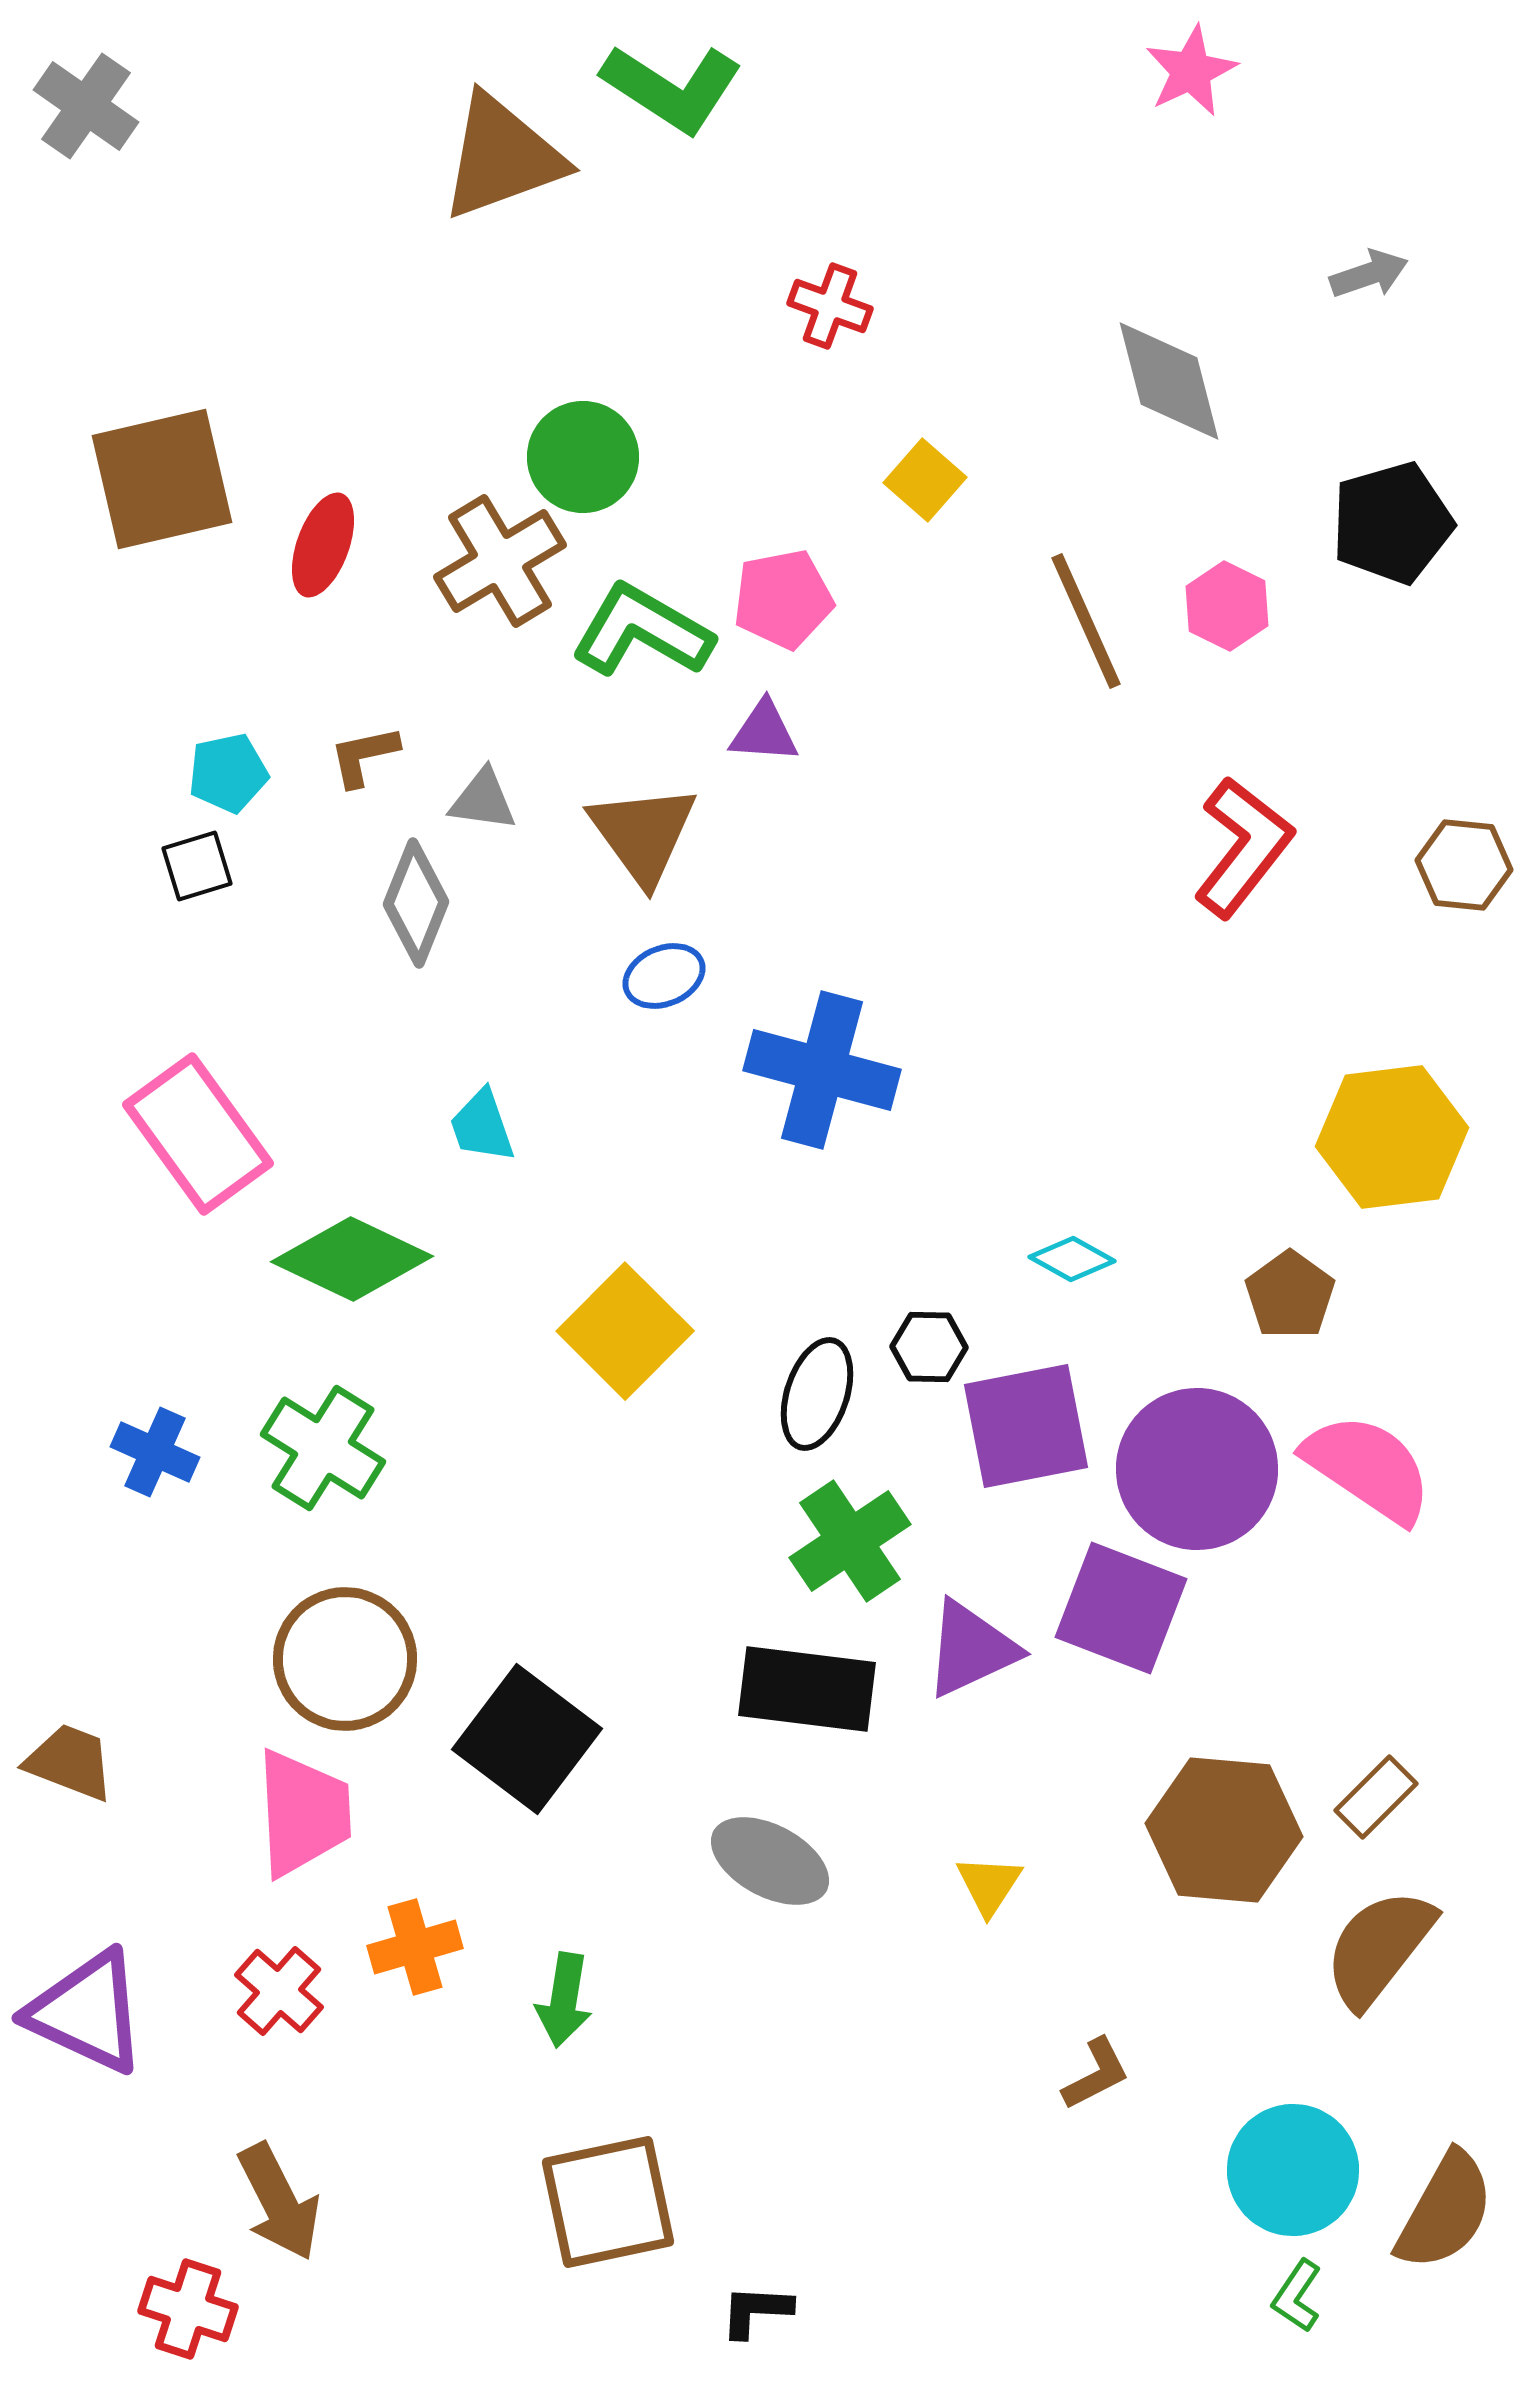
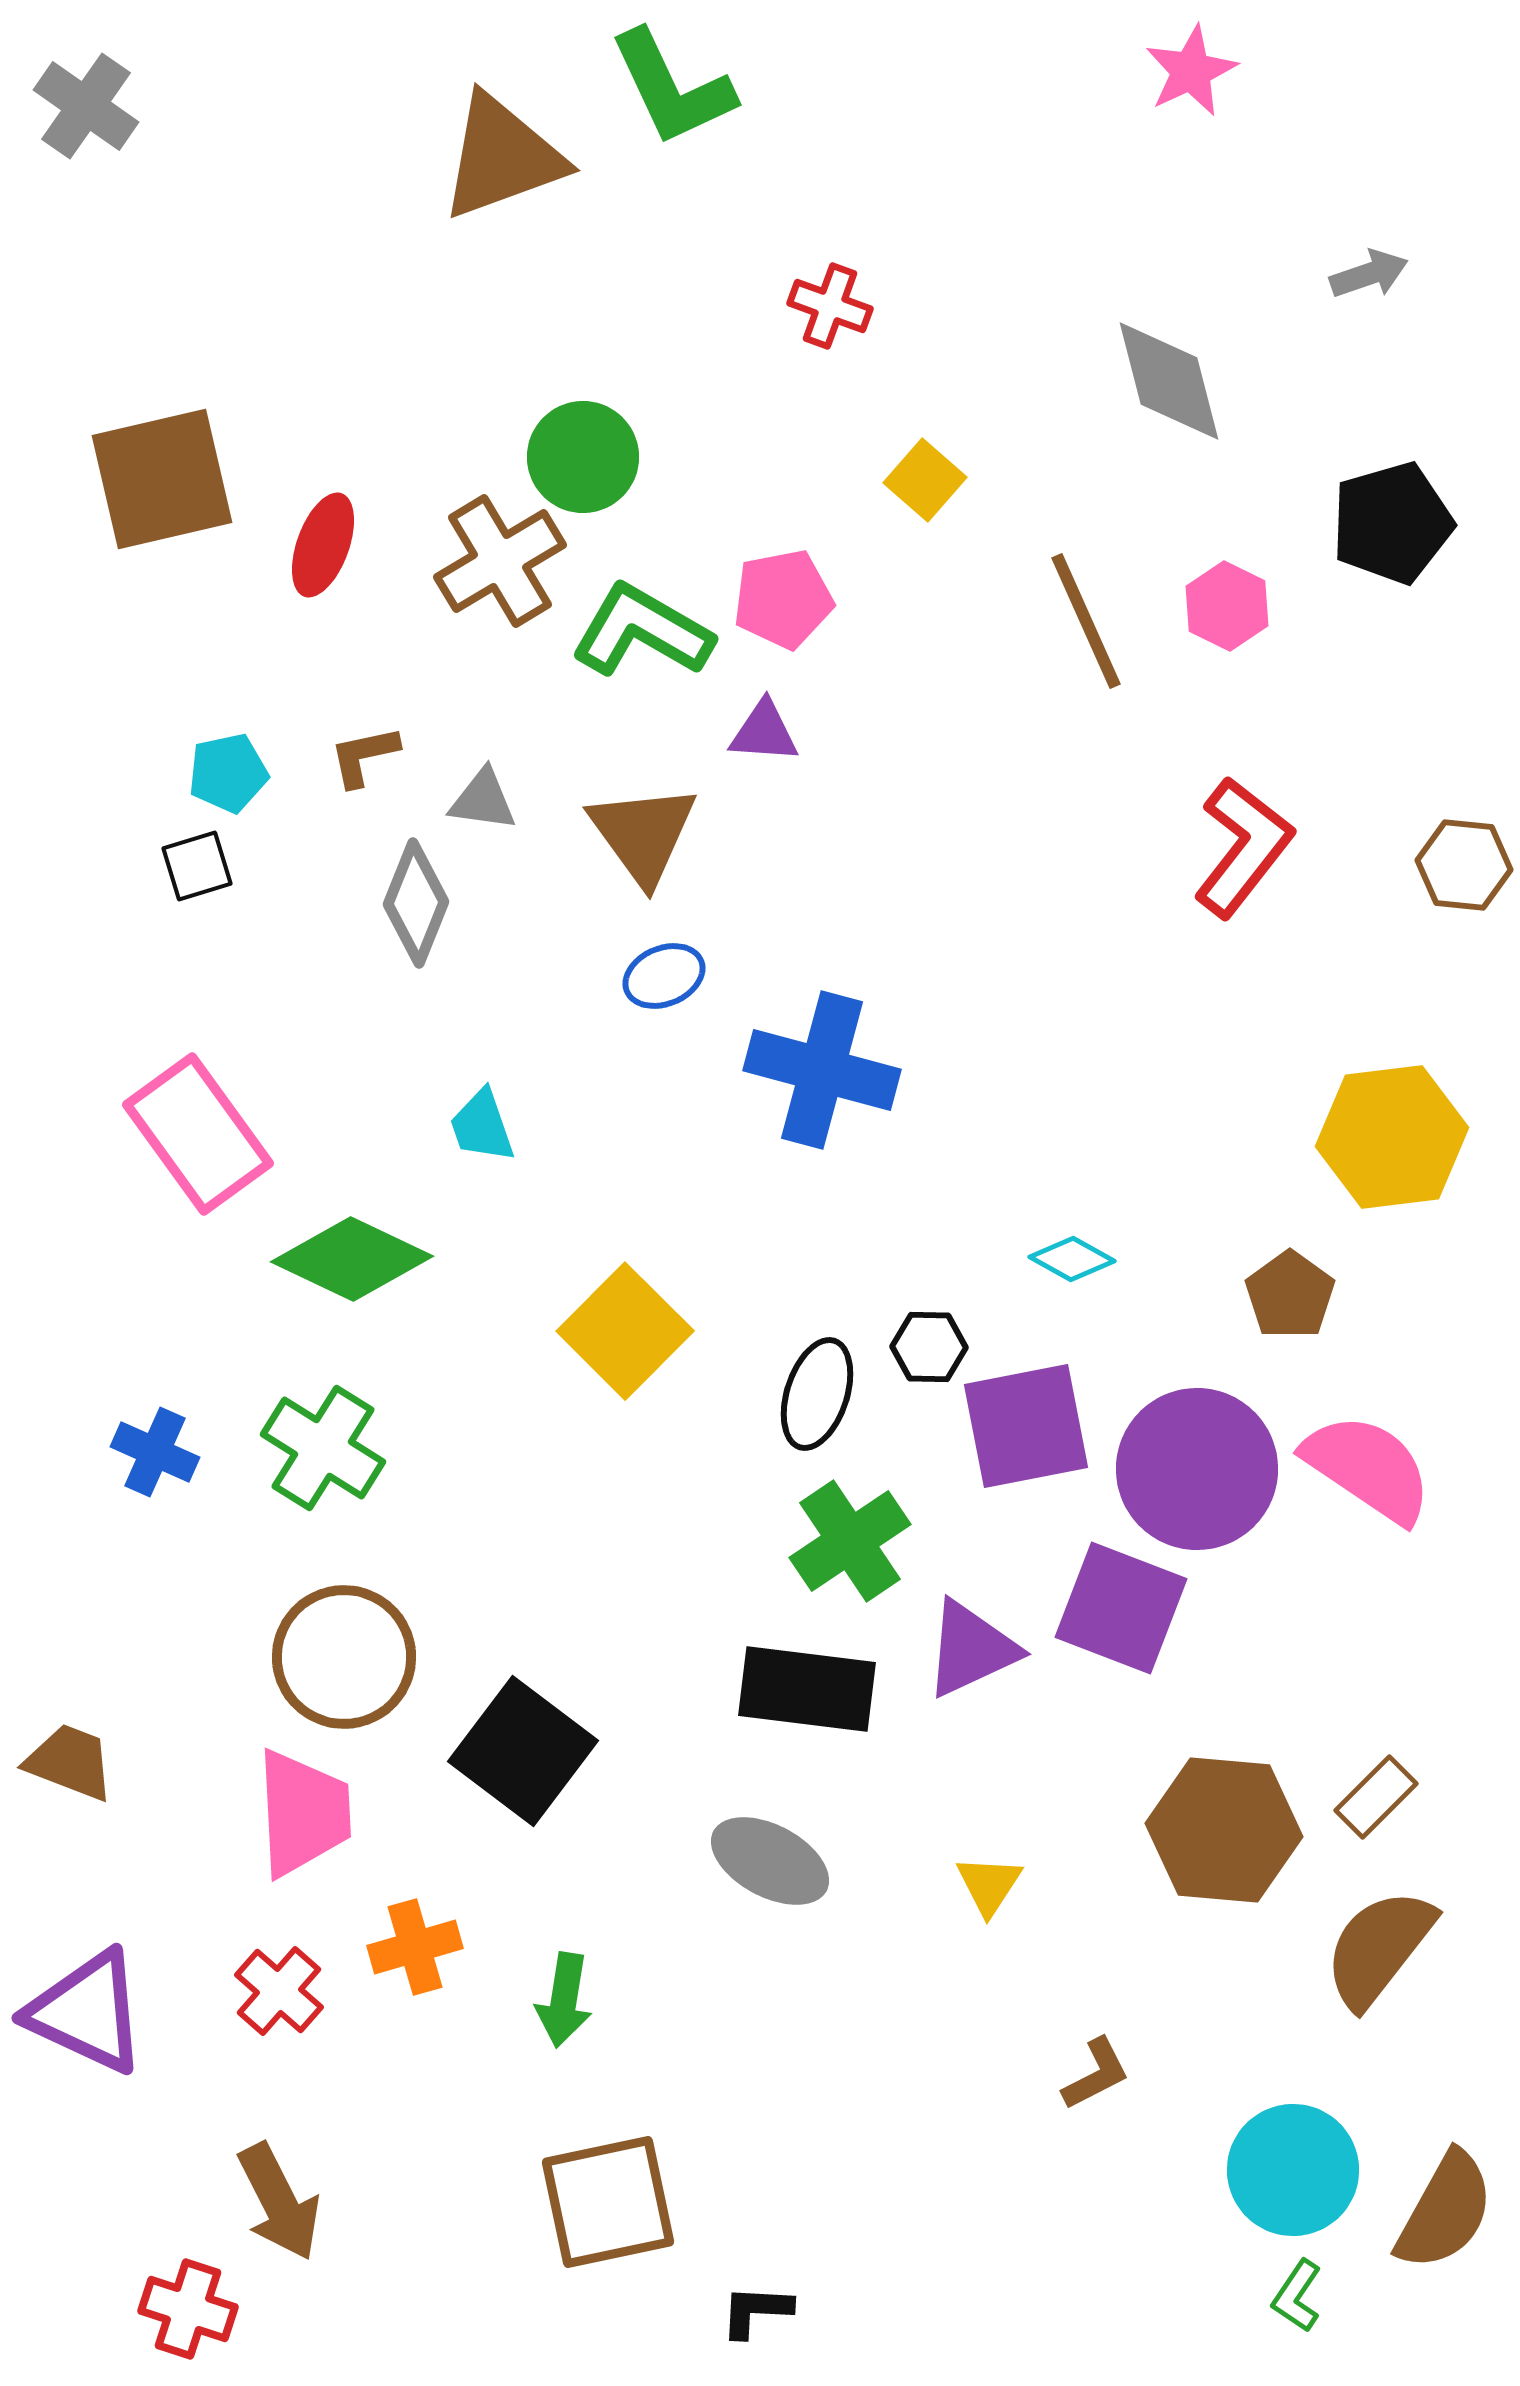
green L-shape at (672, 88): rotated 32 degrees clockwise
brown circle at (345, 1659): moved 1 px left, 2 px up
black square at (527, 1739): moved 4 px left, 12 px down
